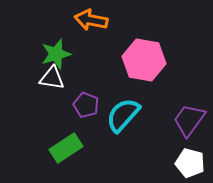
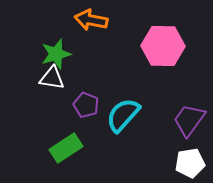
pink hexagon: moved 19 px right, 14 px up; rotated 9 degrees counterclockwise
white pentagon: rotated 24 degrees counterclockwise
